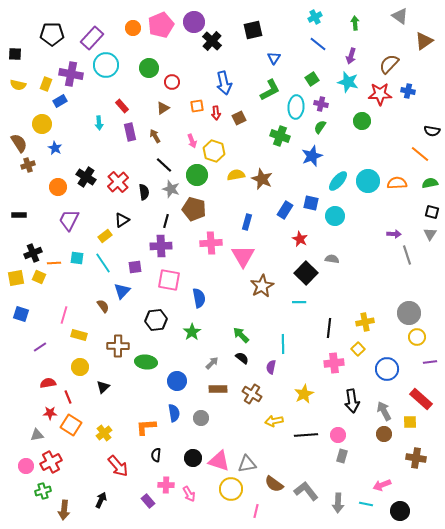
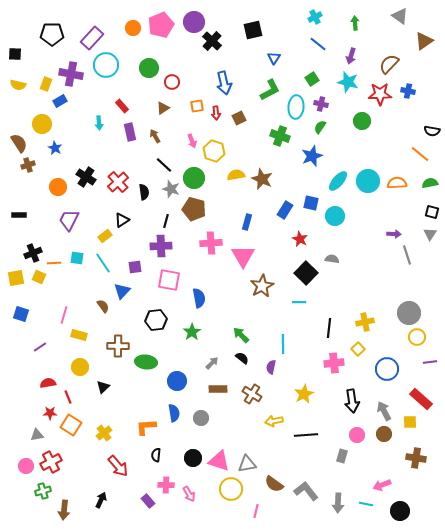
green circle at (197, 175): moved 3 px left, 3 px down
pink circle at (338, 435): moved 19 px right
